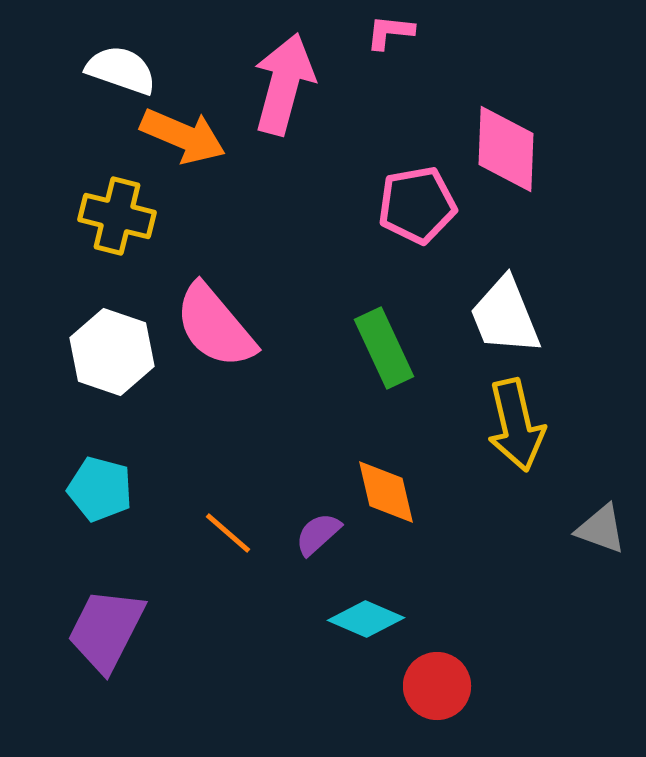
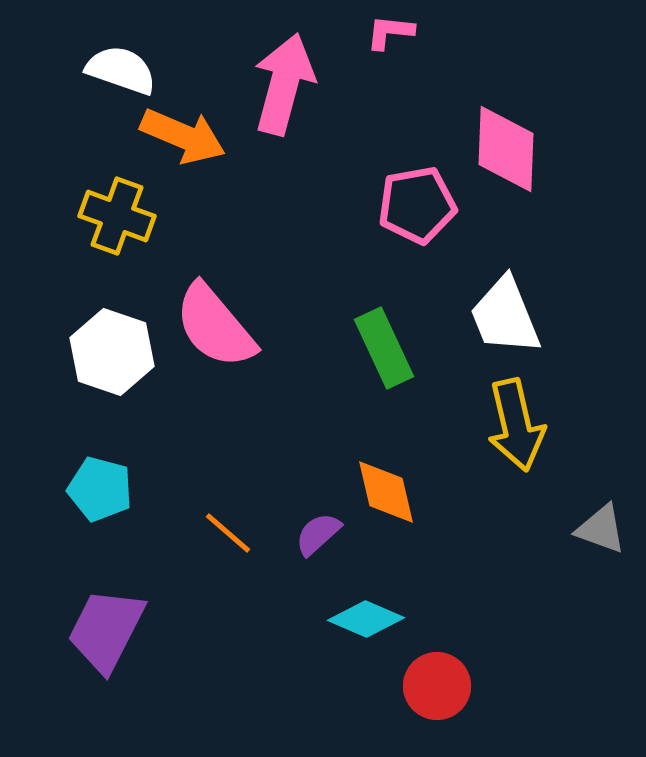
yellow cross: rotated 6 degrees clockwise
